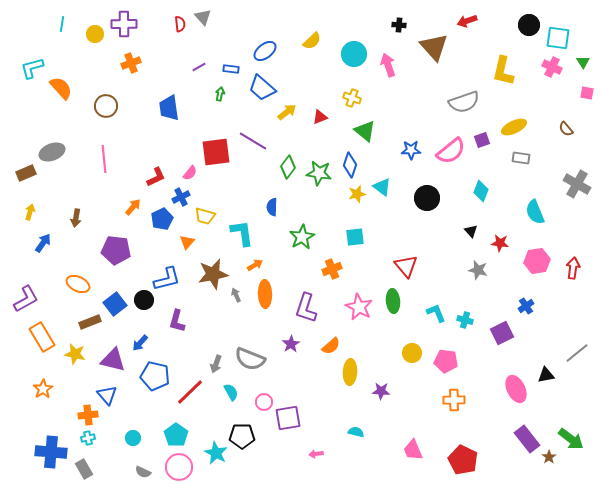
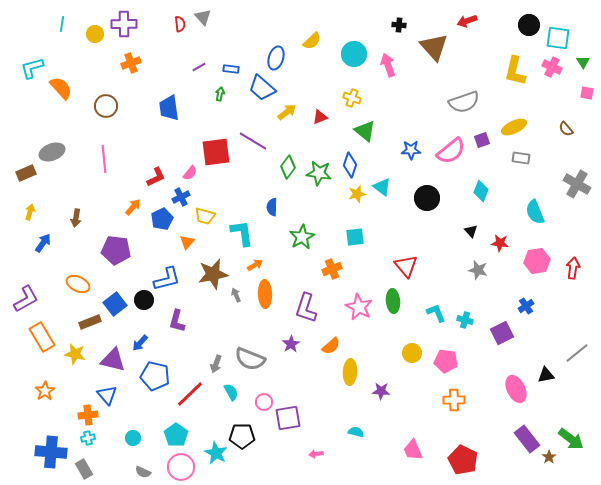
blue ellipse at (265, 51): moved 11 px right, 7 px down; rotated 35 degrees counterclockwise
yellow L-shape at (503, 71): moved 12 px right
orange star at (43, 389): moved 2 px right, 2 px down
red line at (190, 392): moved 2 px down
pink circle at (179, 467): moved 2 px right
